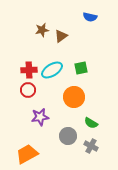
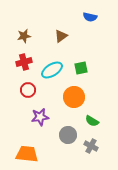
brown star: moved 18 px left, 6 px down
red cross: moved 5 px left, 8 px up; rotated 14 degrees counterclockwise
green semicircle: moved 1 px right, 2 px up
gray circle: moved 1 px up
orange trapezoid: rotated 35 degrees clockwise
